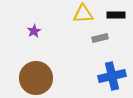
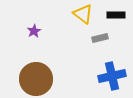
yellow triangle: rotated 40 degrees clockwise
brown circle: moved 1 px down
